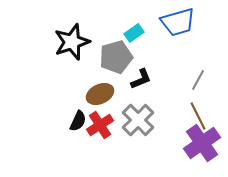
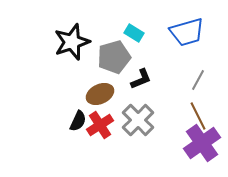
blue trapezoid: moved 9 px right, 10 px down
cyan rectangle: rotated 66 degrees clockwise
gray pentagon: moved 2 px left
